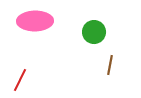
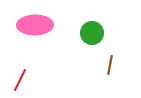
pink ellipse: moved 4 px down
green circle: moved 2 px left, 1 px down
